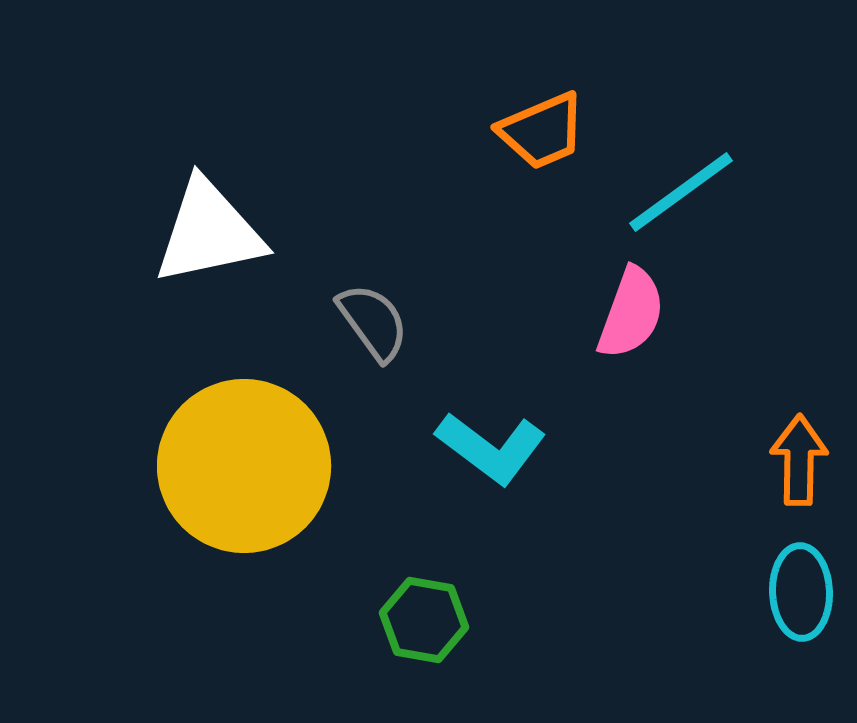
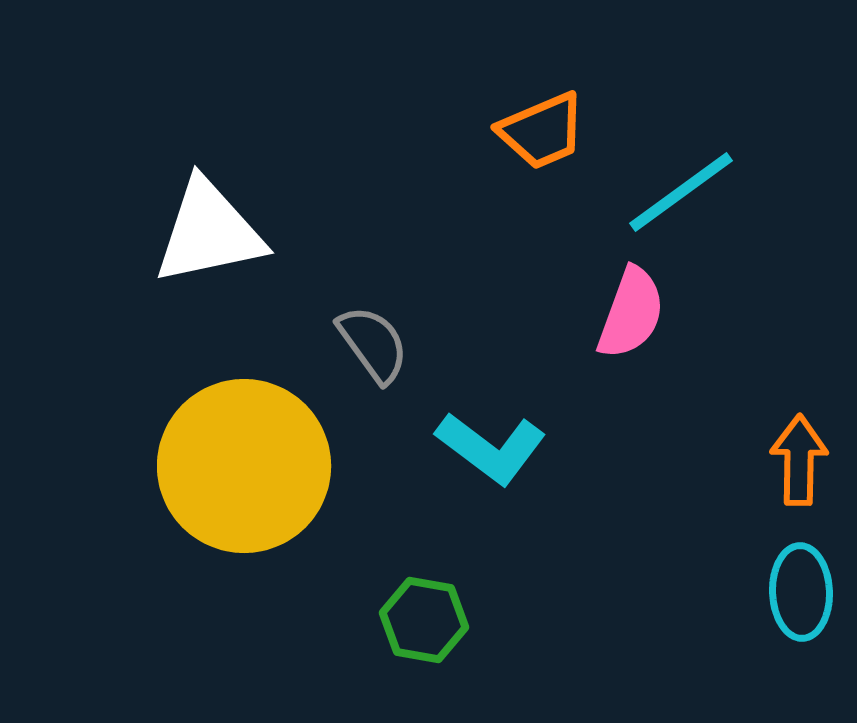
gray semicircle: moved 22 px down
